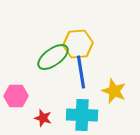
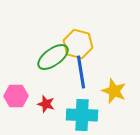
yellow hexagon: rotated 20 degrees clockwise
red star: moved 3 px right, 14 px up
